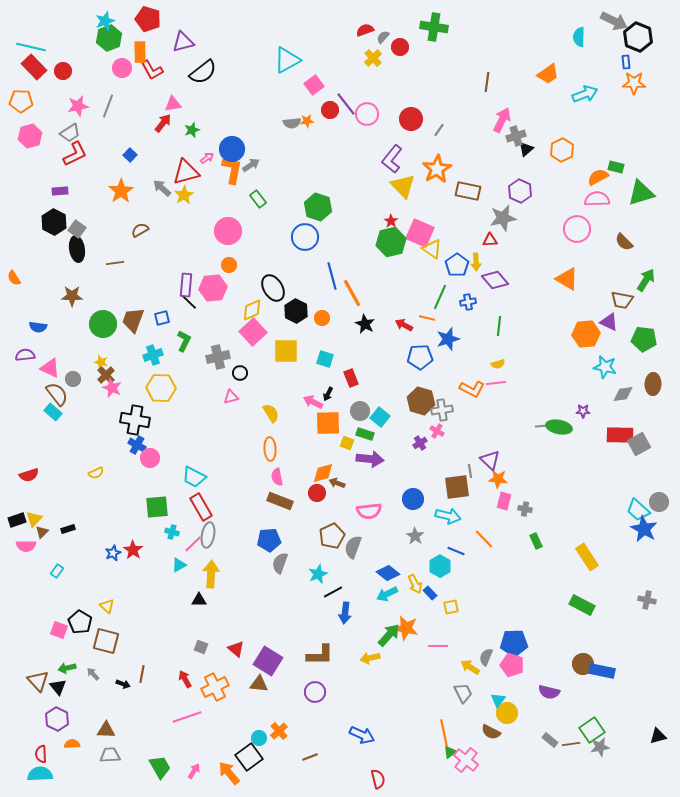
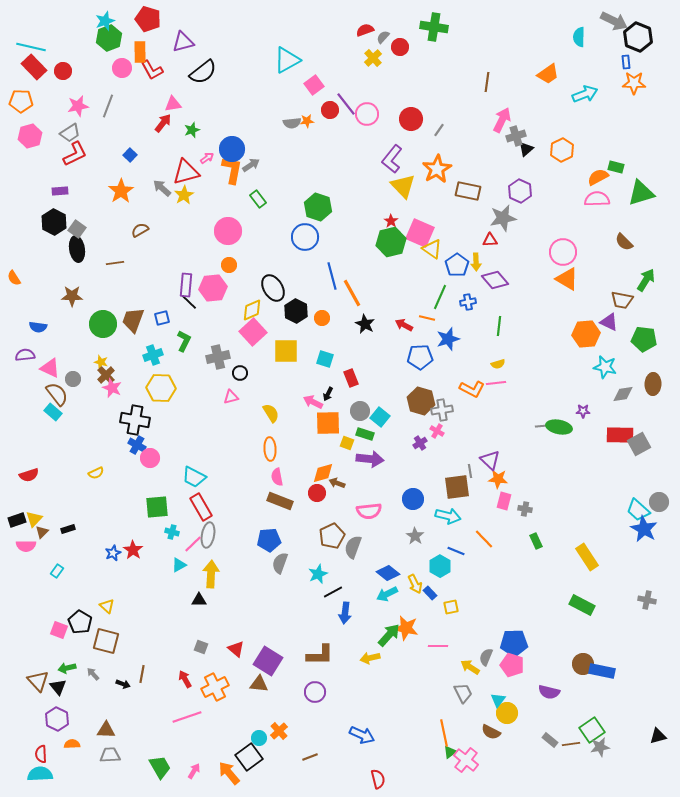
pink circle at (577, 229): moved 14 px left, 23 px down
